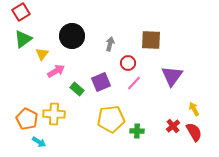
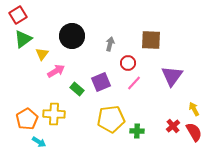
red square: moved 3 px left, 3 px down
orange pentagon: rotated 15 degrees clockwise
